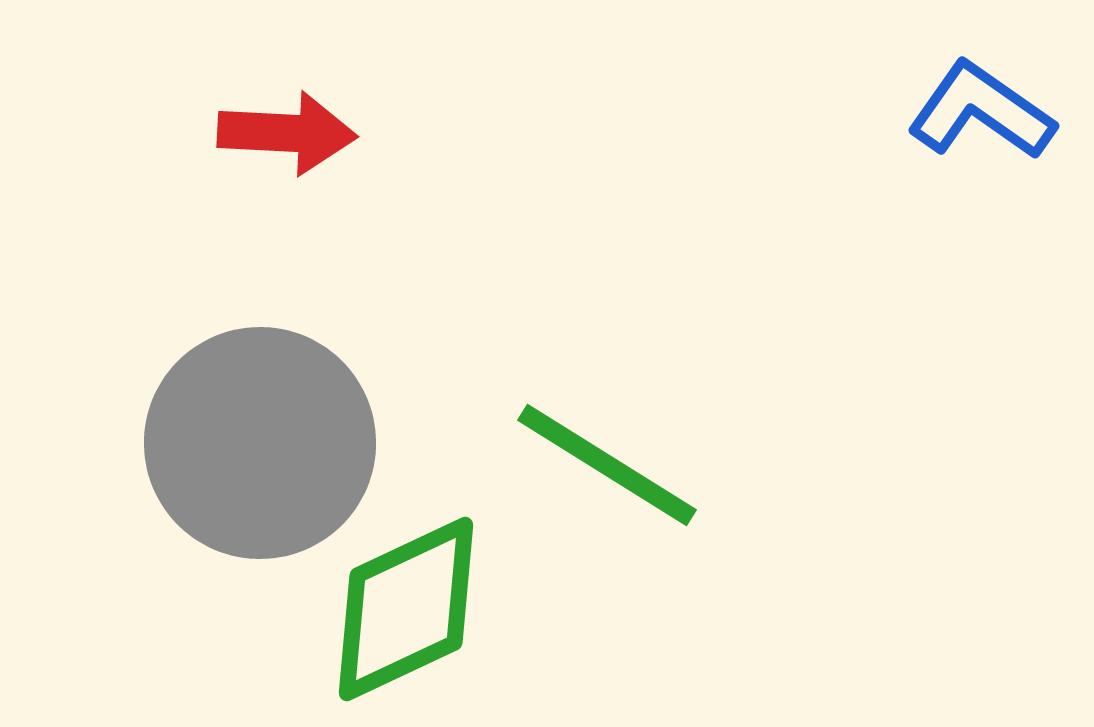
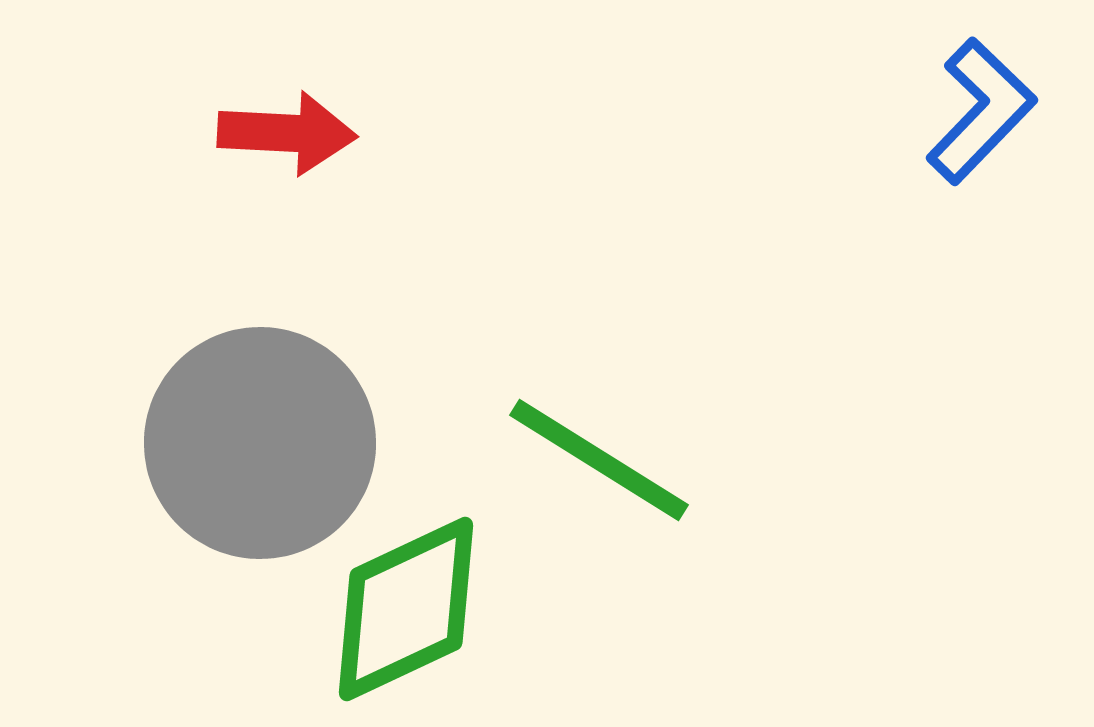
blue L-shape: rotated 99 degrees clockwise
green line: moved 8 px left, 5 px up
